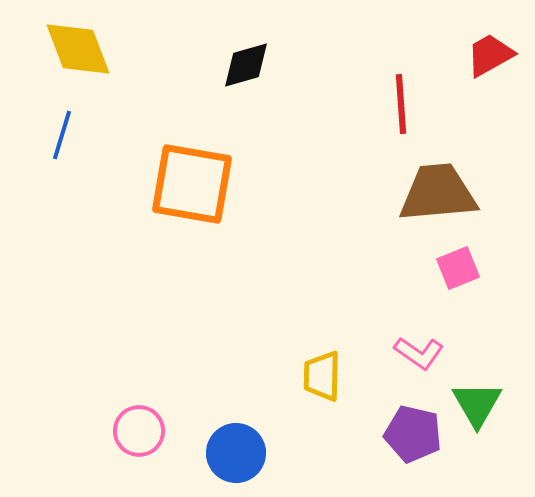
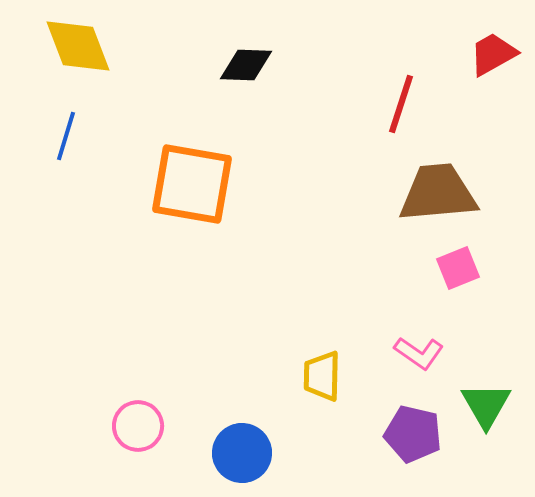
yellow diamond: moved 3 px up
red trapezoid: moved 3 px right, 1 px up
black diamond: rotated 18 degrees clockwise
red line: rotated 22 degrees clockwise
blue line: moved 4 px right, 1 px down
green triangle: moved 9 px right, 1 px down
pink circle: moved 1 px left, 5 px up
blue circle: moved 6 px right
